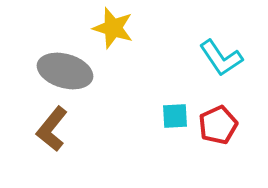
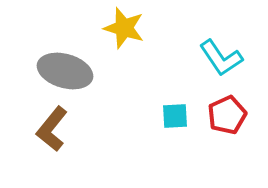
yellow star: moved 11 px right
red pentagon: moved 9 px right, 10 px up
